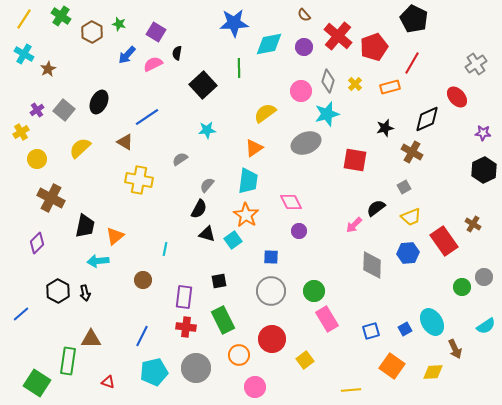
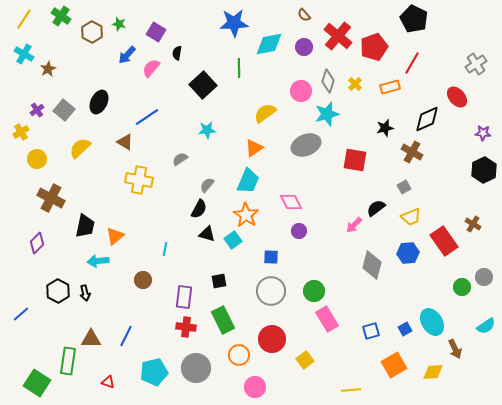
pink semicircle at (153, 64): moved 2 px left, 4 px down; rotated 24 degrees counterclockwise
gray ellipse at (306, 143): moved 2 px down
cyan trapezoid at (248, 181): rotated 16 degrees clockwise
gray diamond at (372, 265): rotated 12 degrees clockwise
blue line at (142, 336): moved 16 px left
orange square at (392, 366): moved 2 px right, 1 px up; rotated 25 degrees clockwise
